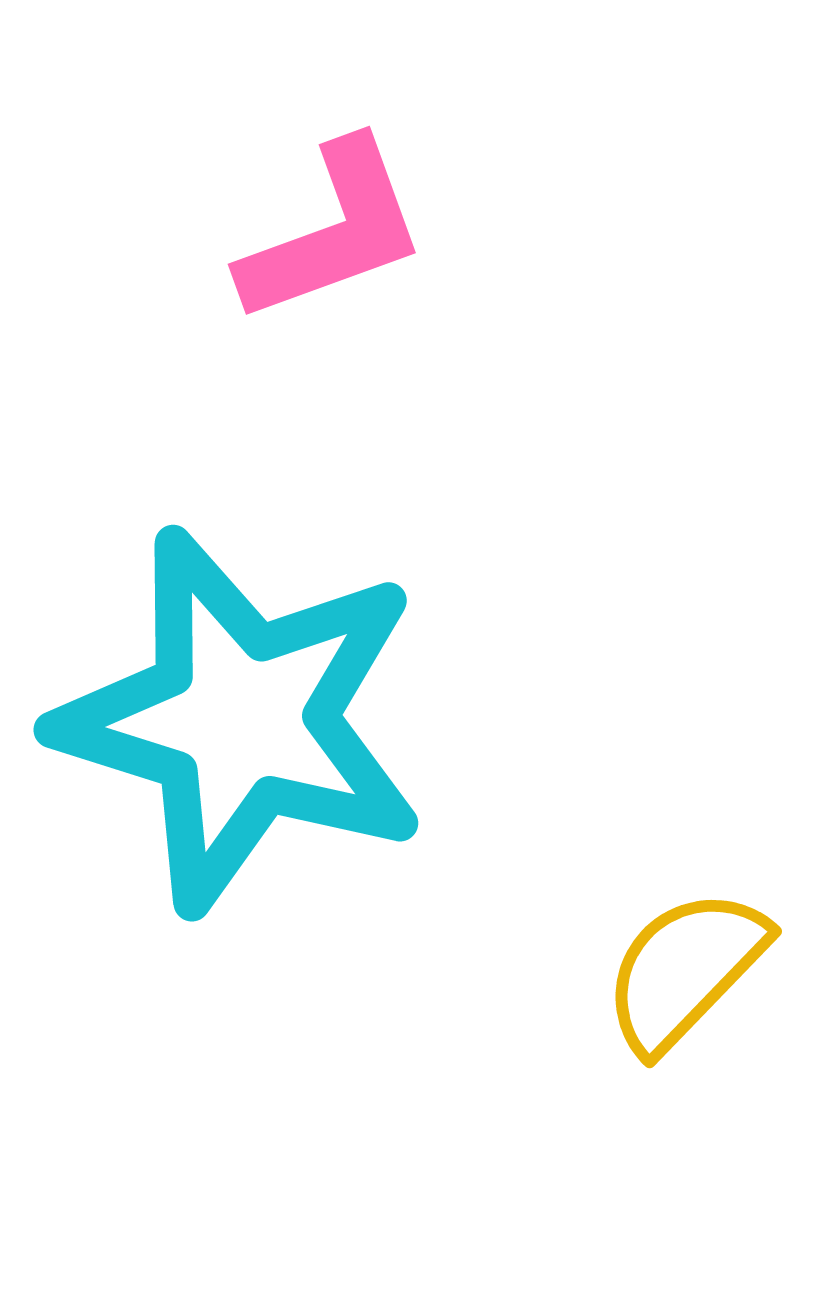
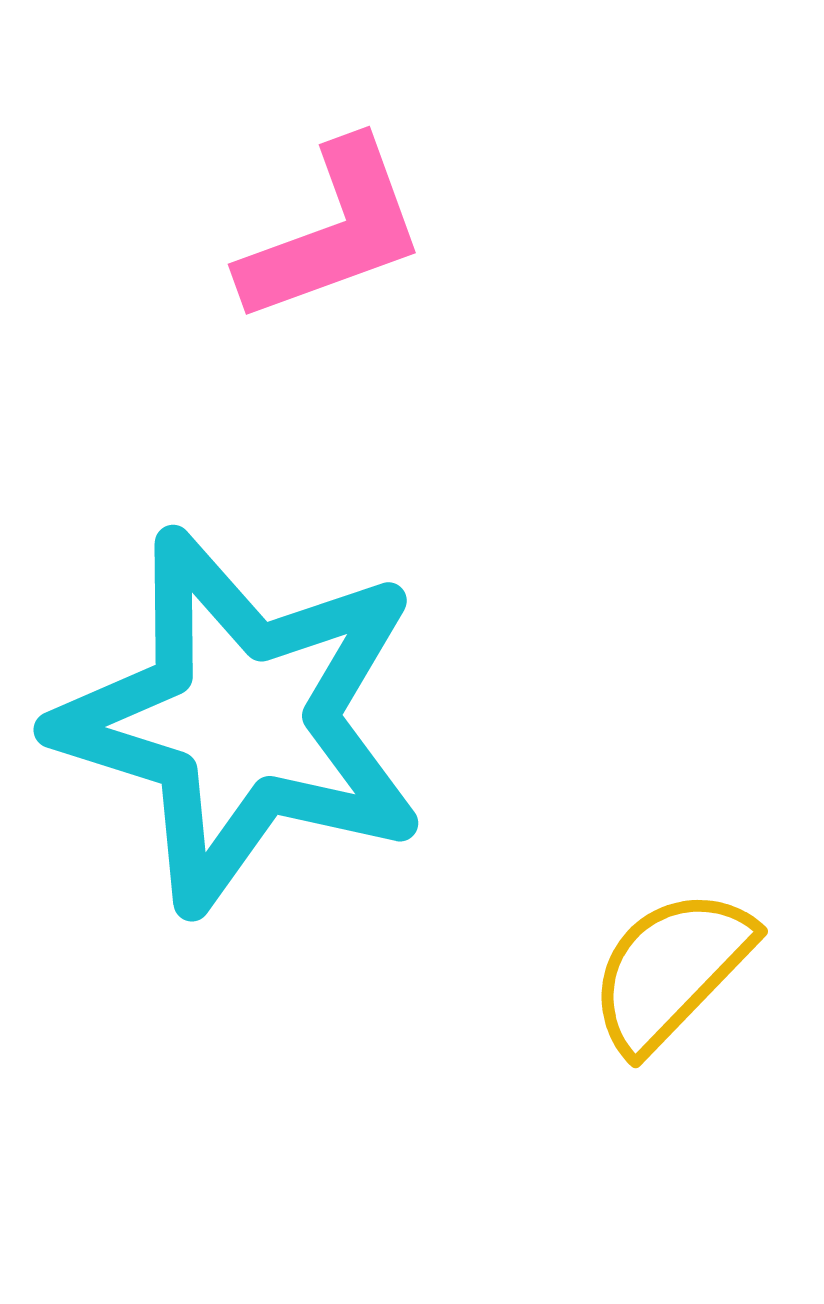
yellow semicircle: moved 14 px left
